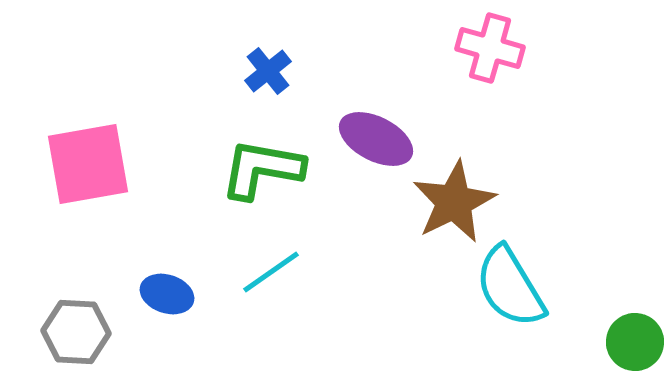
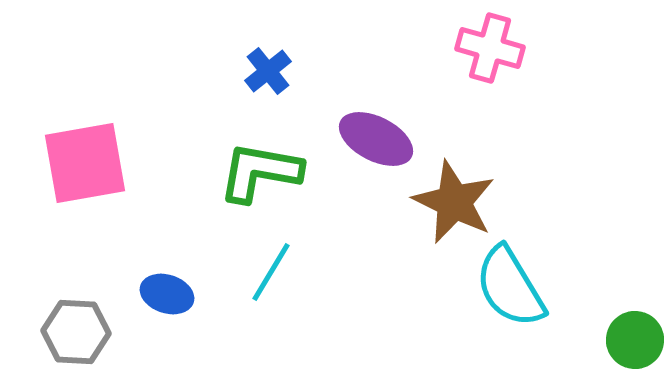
pink square: moved 3 px left, 1 px up
green L-shape: moved 2 px left, 3 px down
brown star: rotated 20 degrees counterclockwise
cyan line: rotated 24 degrees counterclockwise
green circle: moved 2 px up
